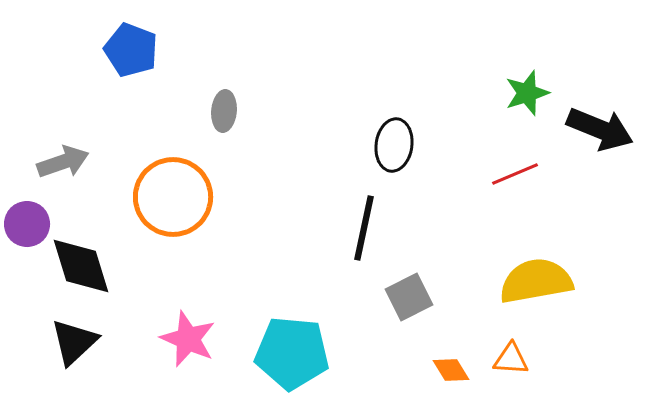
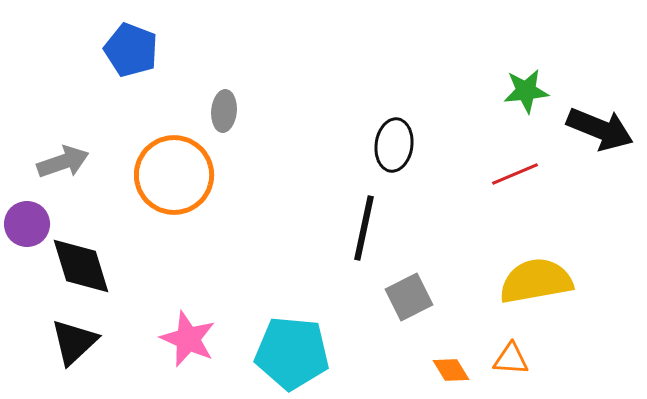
green star: moved 1 px left, 2 px up; rotated 12 degrees clockwise
orange circle: moved 1 px right, 22 px up
